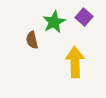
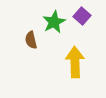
purple square: moved 2 px left, 1 px up
brown semicircle: moved 1 px left
